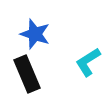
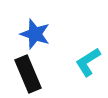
black rectangle: moved 1 px right
